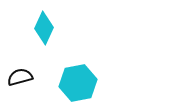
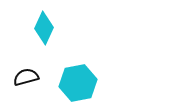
black semicircle: moved 6 px right
